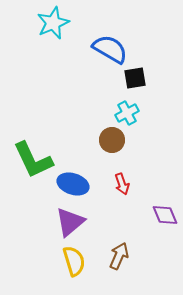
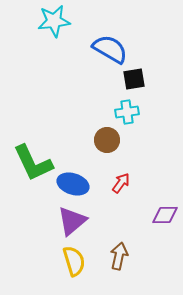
cyan star: moved 1 px right, 2 px up; rotated 16 degrees clockwise
black square: moved 1 px left, 1 px down
cyan cross: moved 1 px up; rotated 20 degrees clockwise
brown circle: moved 5 px left
green L-shape: moved 3 px down
red arrow: moved 1 px left, 1 px up; rotated 125 degrees counterclockwise
purple diamond: rotated 68 degrees counterclockwise
purple triangle: moved 2 px right, 1 px up
brown arrow: rotated 12 degrees counterclockwise
